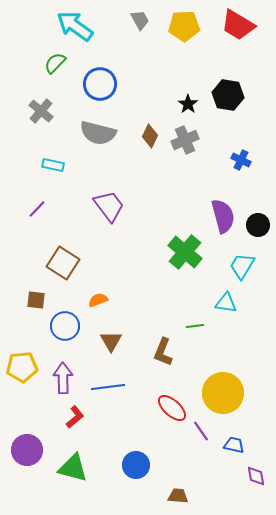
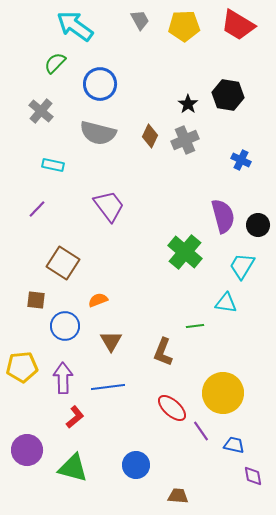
purple diamond at (256, 476): moved 3 px left
